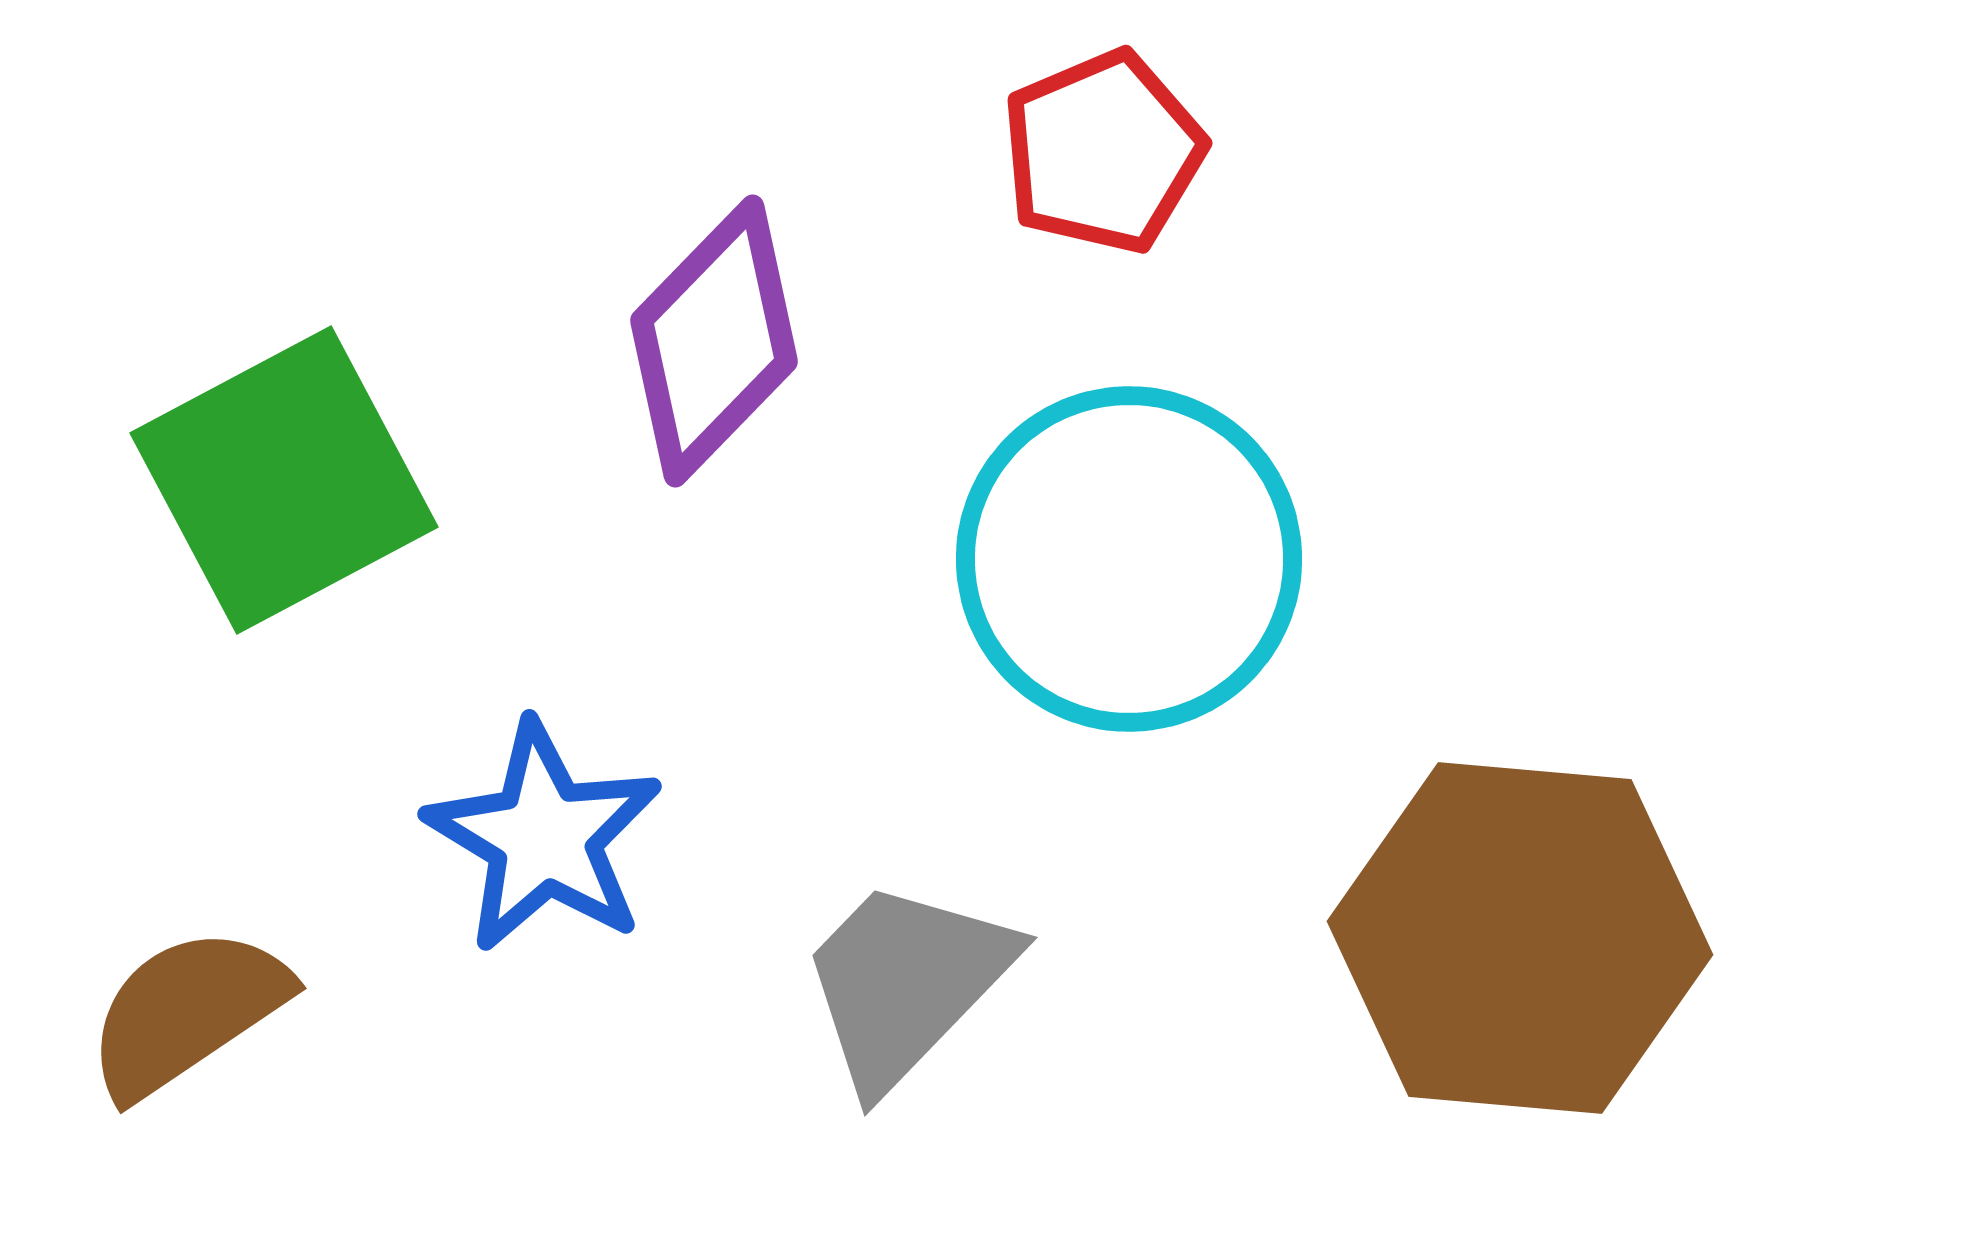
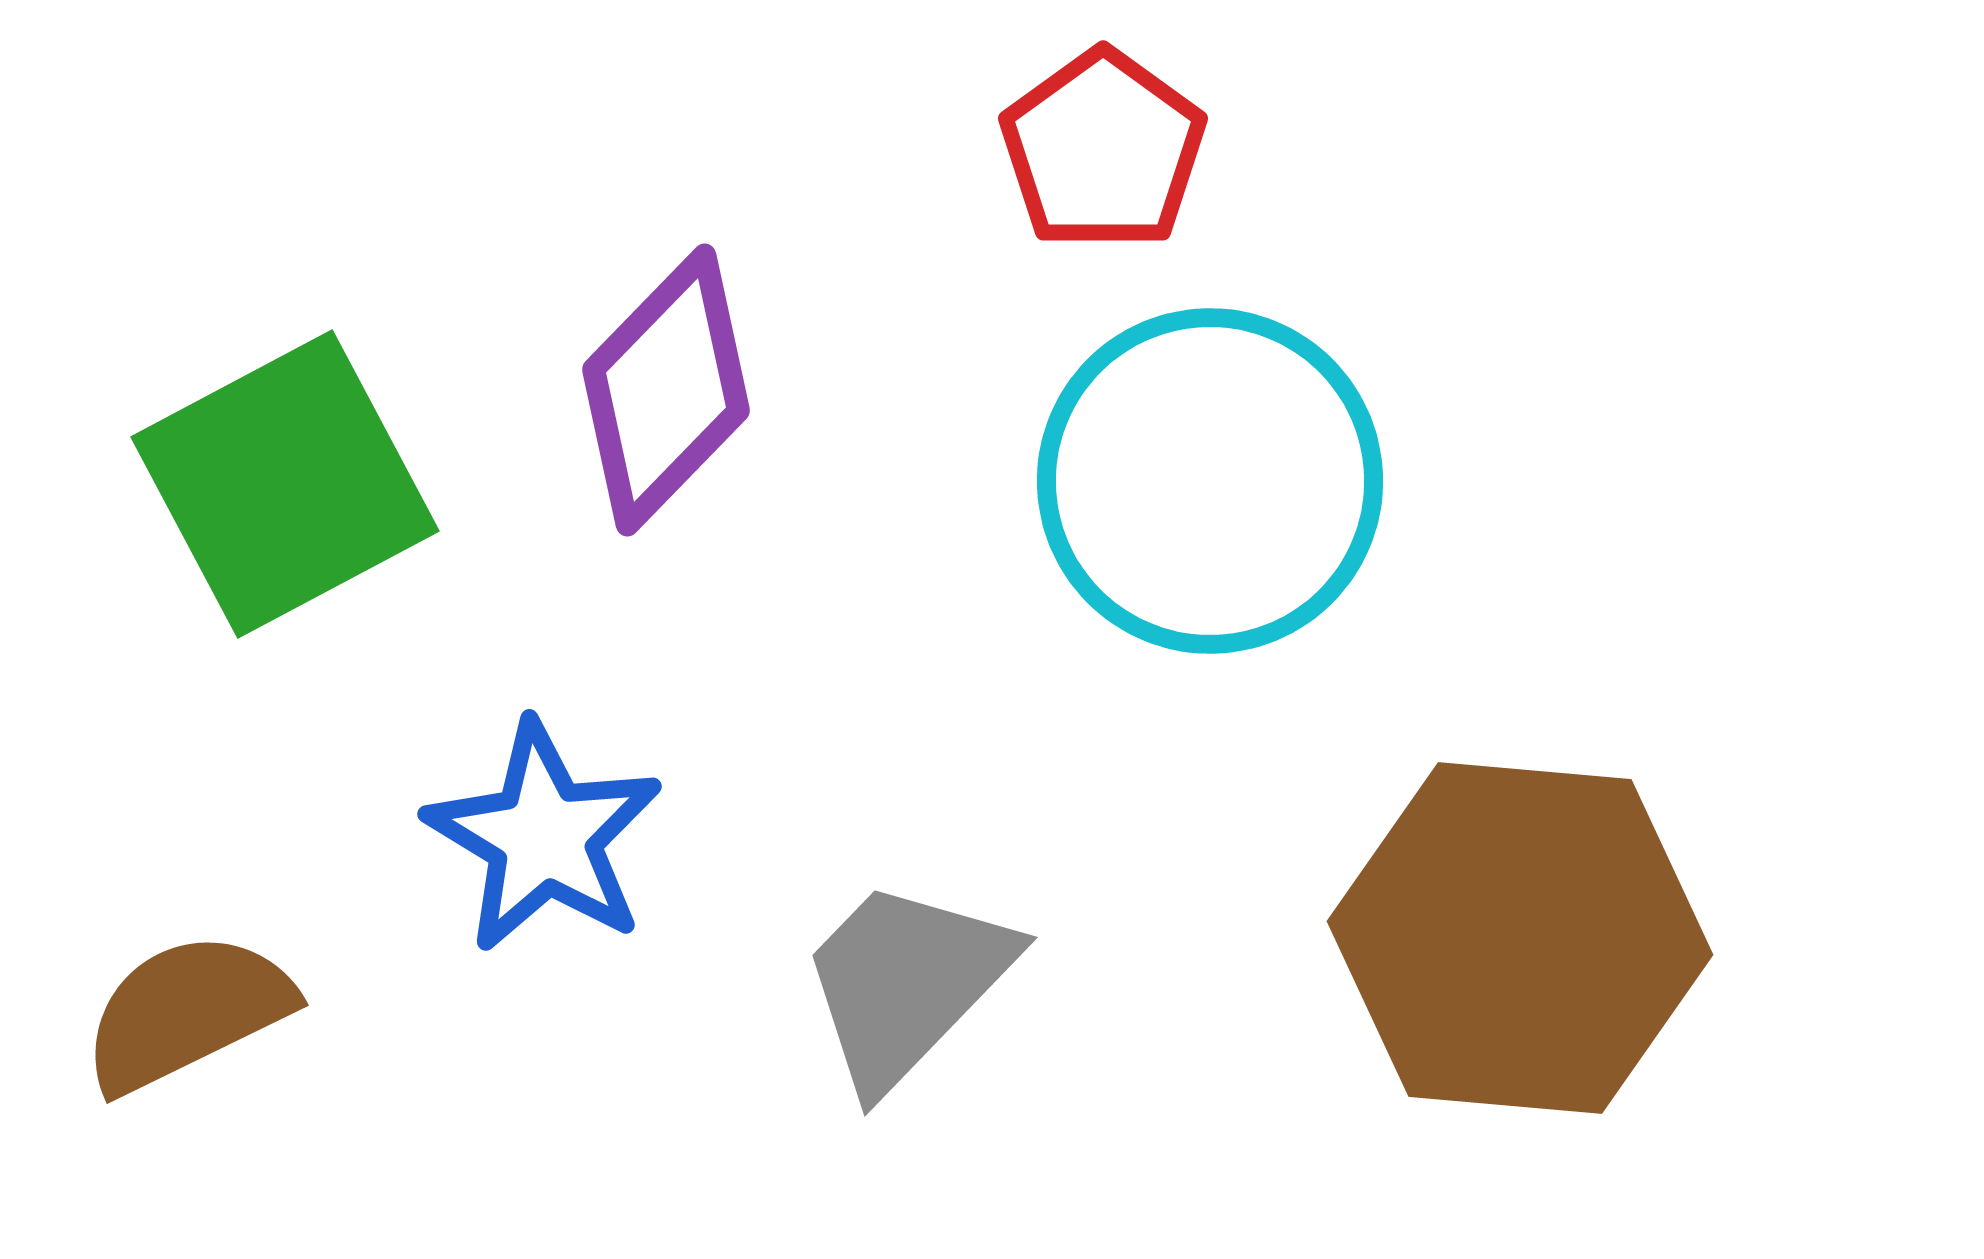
red pentagon: moved 2 px up; rotated 13 degrees counterclockwise
purple diamond: moved 48 px left, 49 px down
green square: moved 1 px right, 4 px down
cyan circle: moved 81 px right, 78 px up
brown semicircle: rotated 8 degrees clockwise
